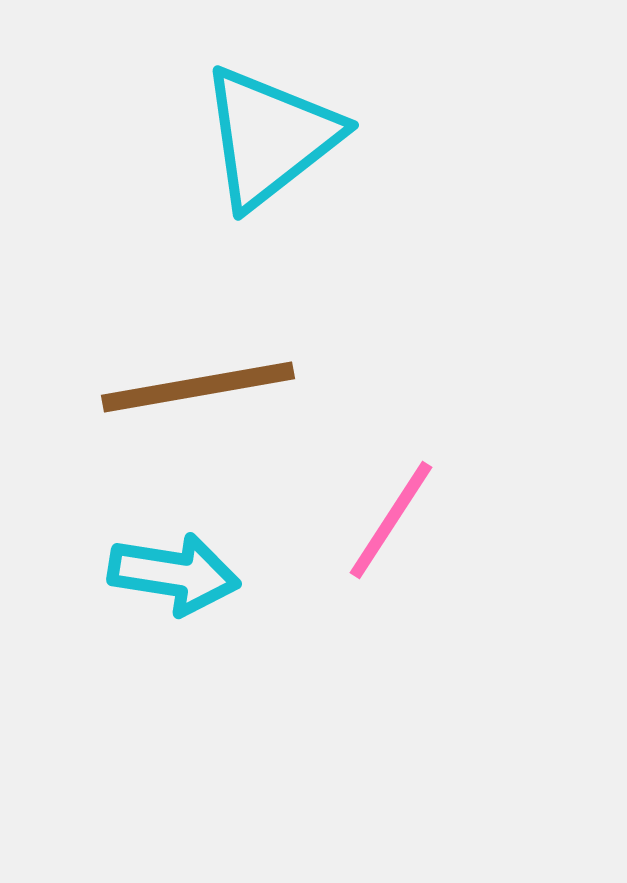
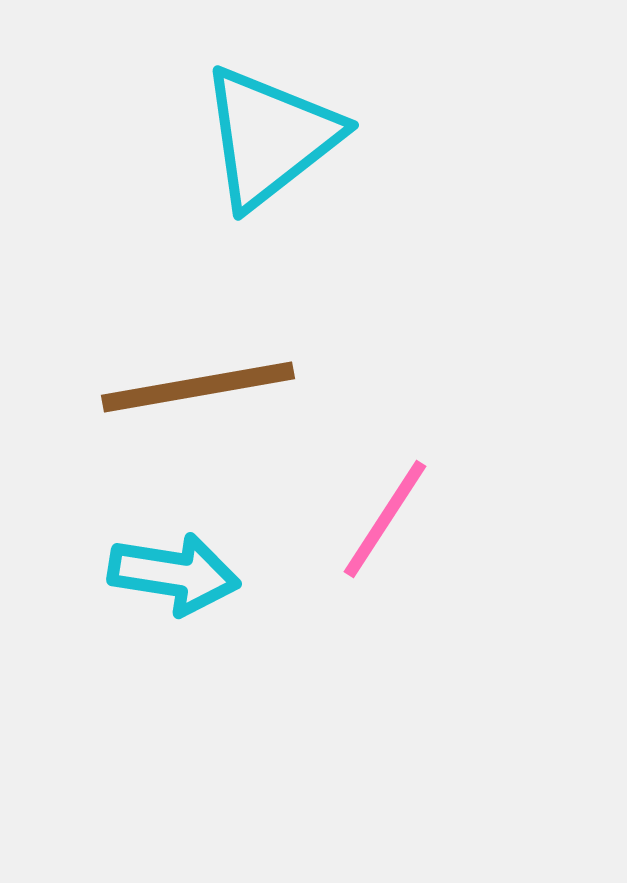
pink line: moved 6 px left, 1 px up
